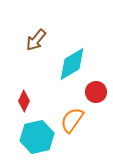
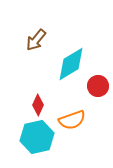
cyan diamond: moved 1 px left
red circle: moved 2 px right, 6 px up
red diamond: moved 14 px right, 4 px down
orange semicircle: rotated 144 degrees counterclockwise
